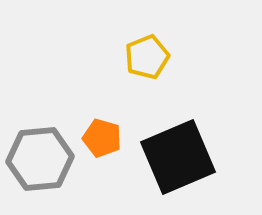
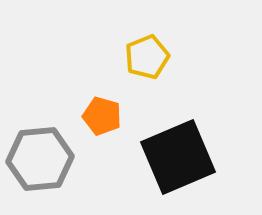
orange pentagon: moved 22 px up
